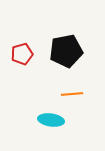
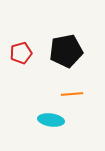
red pentagon: moved 1 px left, 1 px up
